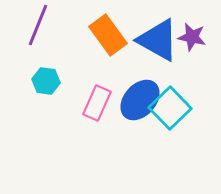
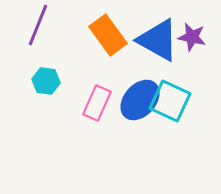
cyan square: moved 7 px up; rotated 21 degrees counterclockwise
